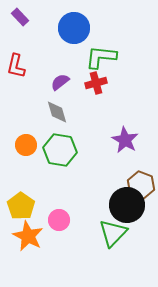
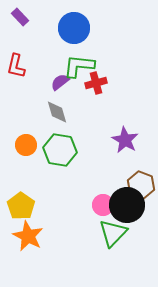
green L-shape: moved 22 px left, 9 px down
pink circle: moved 44 px right, 15 px up
